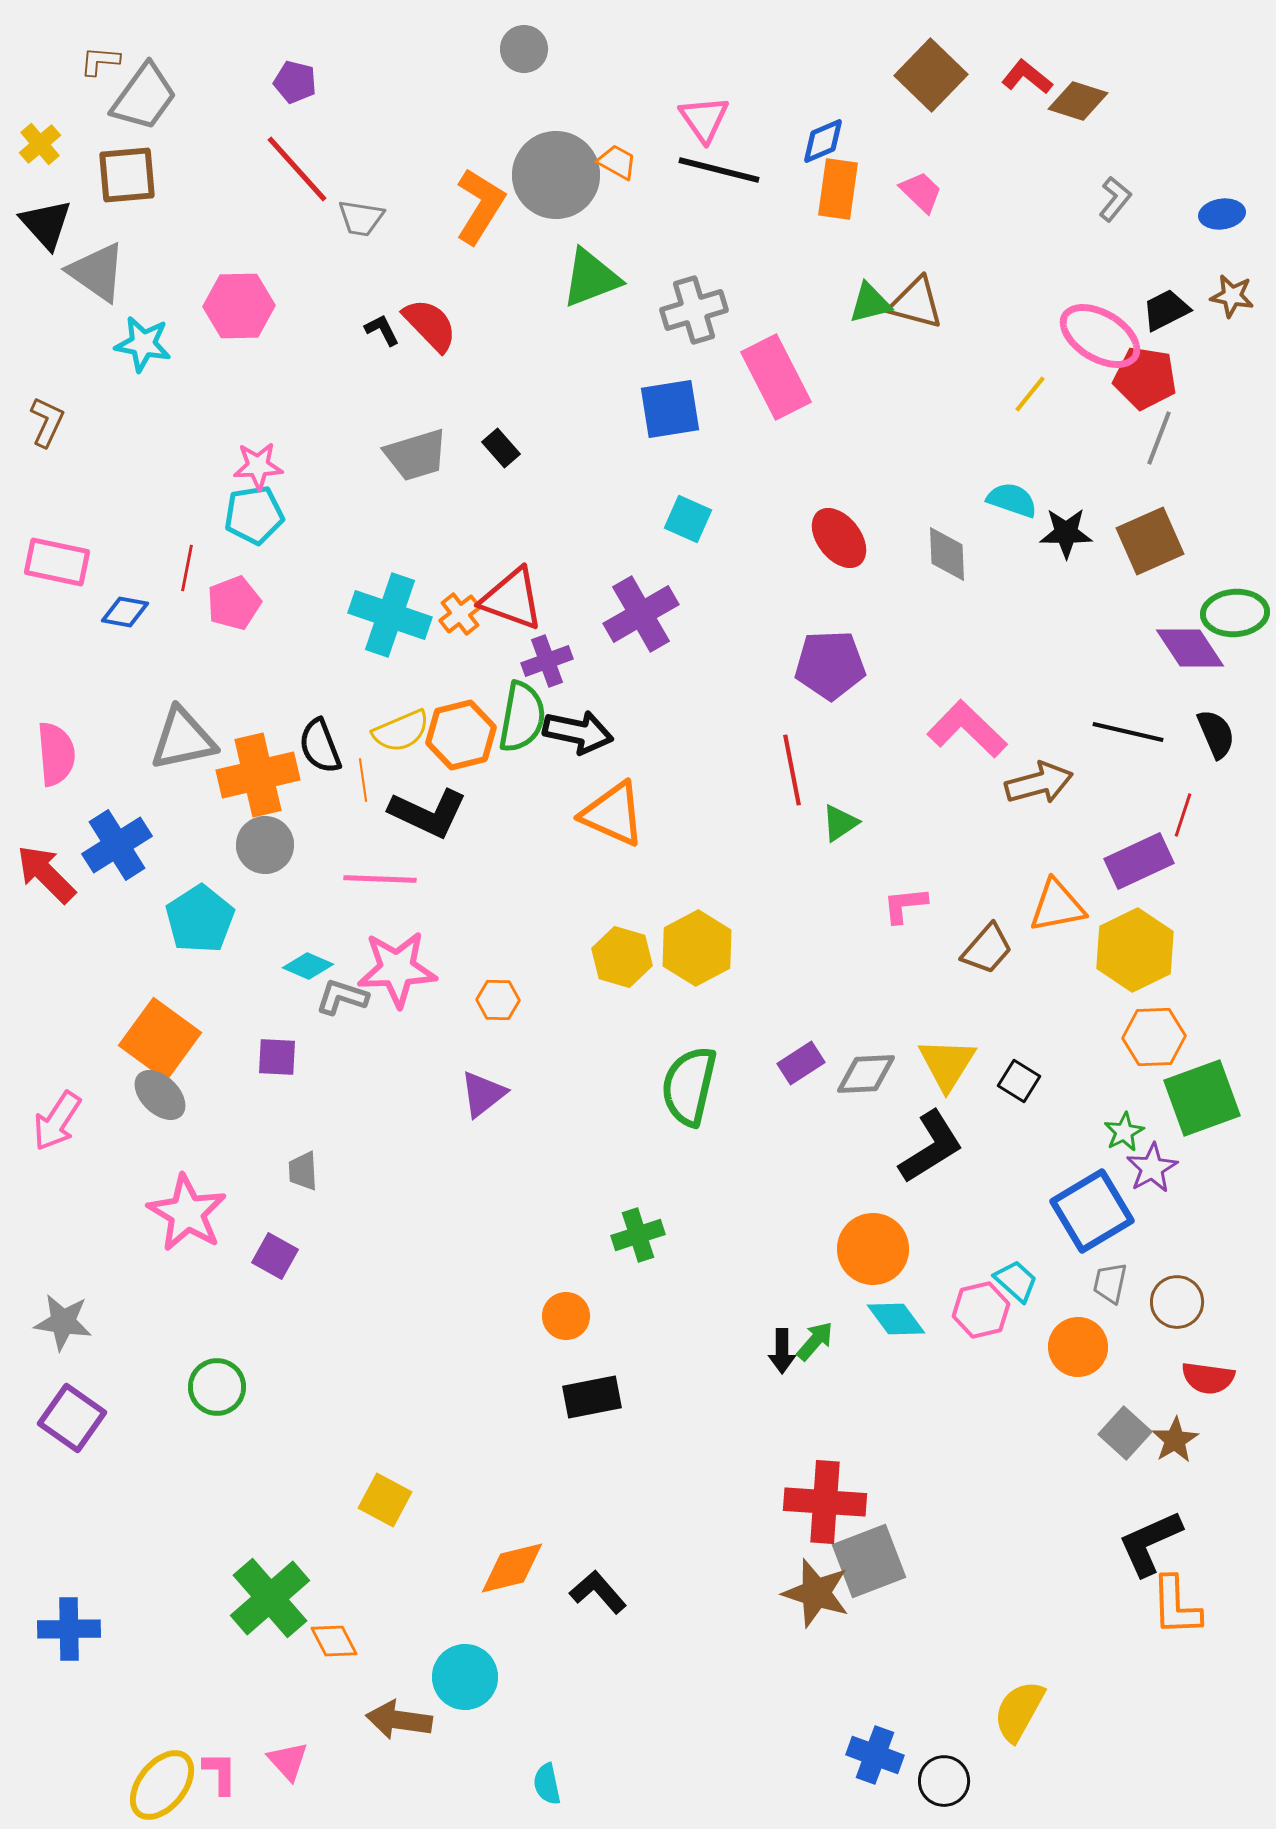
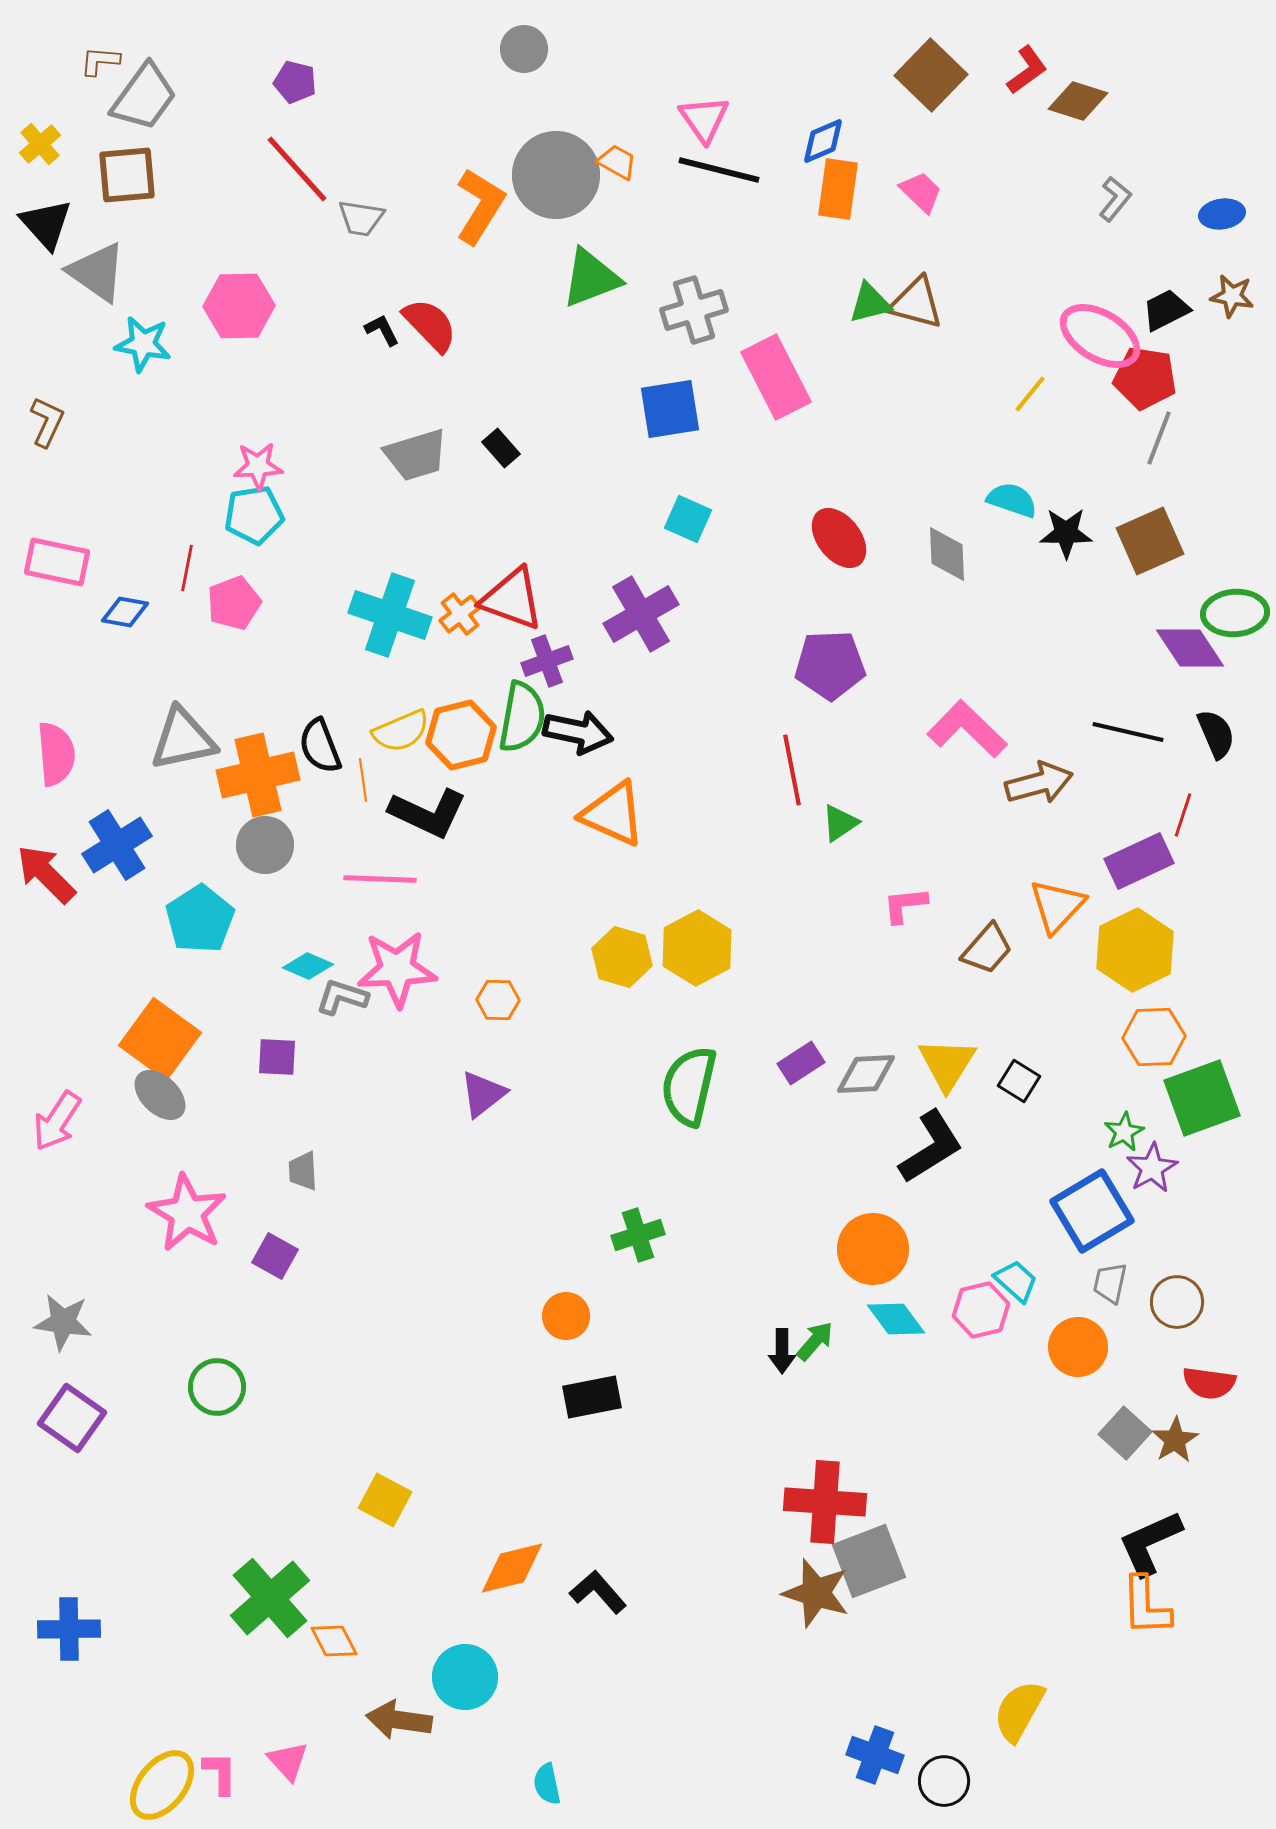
red L-shape at (1027, 77): moved 7 px up; rotated 105 degrees clockwise
orange triangle at (1057, 906): rotated 36 degrees counterclockwise
red semicircle at (1208, 1378): moved 1 px right, 5 px down
orange L-shape at (1176, 1606): moved 30 px left
